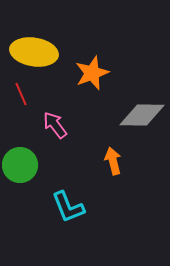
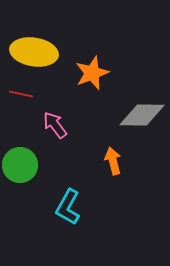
red line: rotated 55 degrees counterclockwise
cyan L-shape: rotated 51 degrees clockwise
